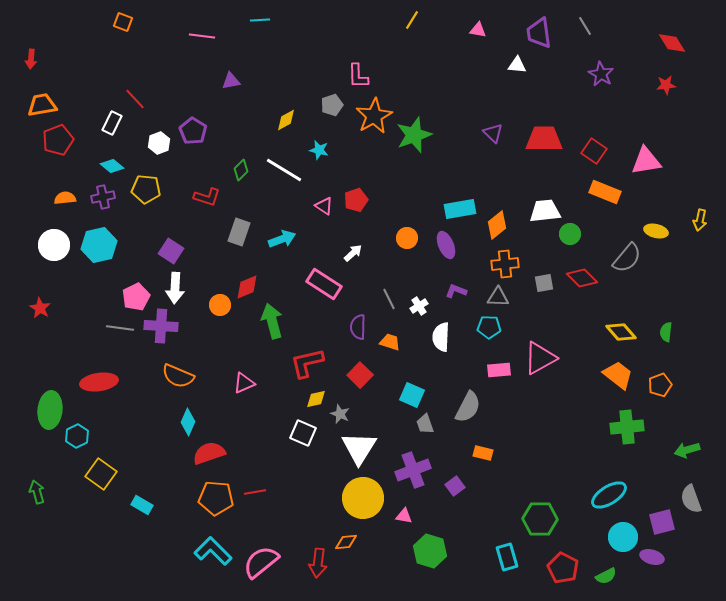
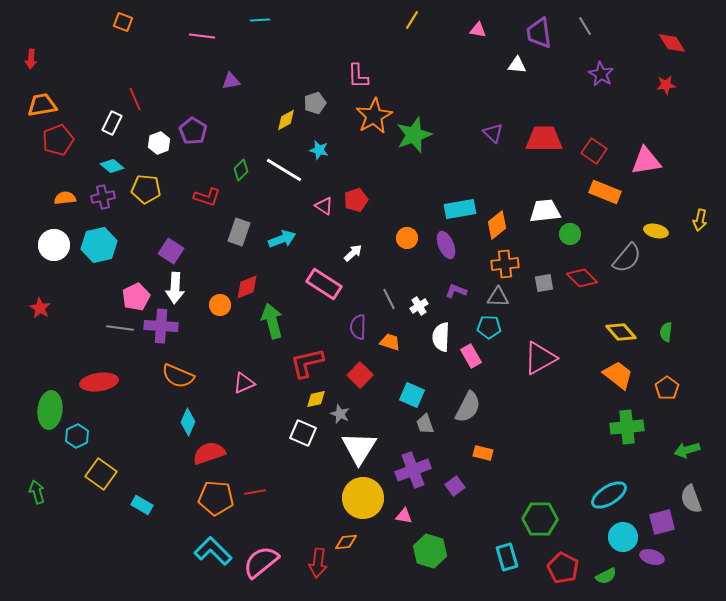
red line at (135, 99): rotated 20 degrees clockwise
gray pentagon at (332, 105): moved 17 px left, 2 px up
pink rectangle at (499, 370): moved 28 px left, 14 px up; rotated 65 degrees clockwise
orange pentagon at (660, 385): moved 7 px right, 3 px down; rotated 15 degrees counterclockwise
